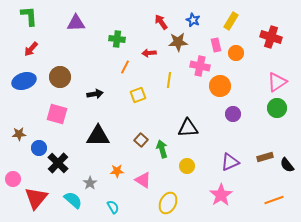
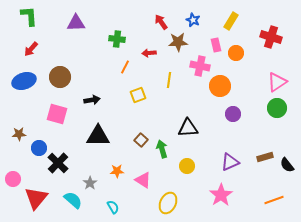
black arrow at (95, 94): moved 3 px left, 6 px down
